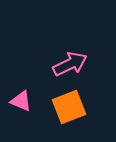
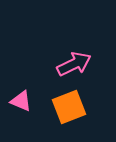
pink arrow: moved 4 px right
